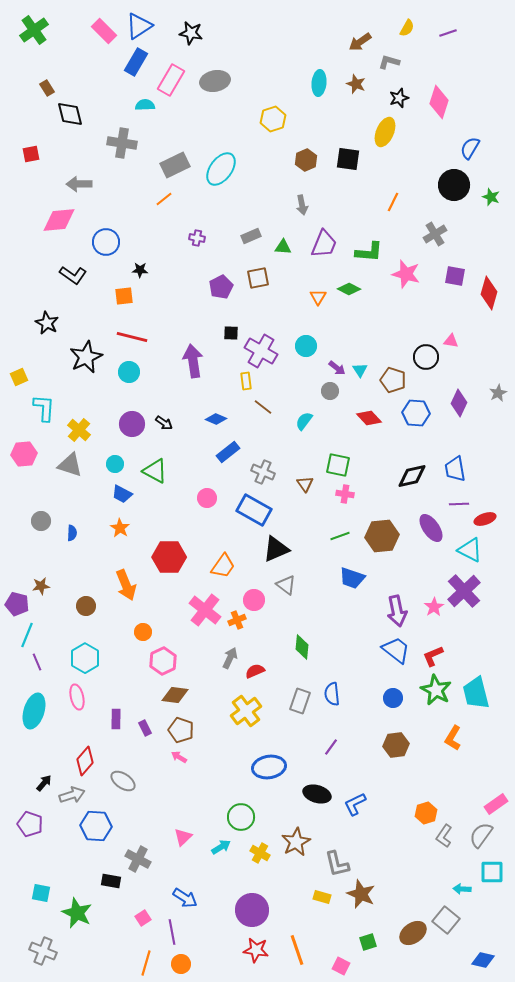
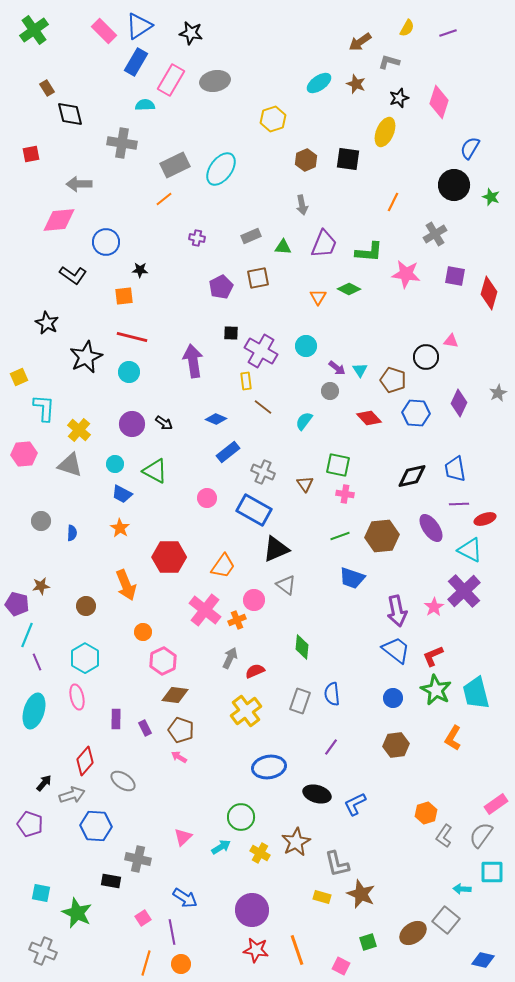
cyan ellipse at (319, 83): rotated 50 degrees clockwise
pink star at (406, 274): rotated 8 degrees counterclockwise
gray cross at (138, 859): rotated 15 degrees counterclockwise
